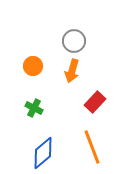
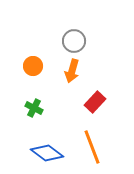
blue diamond: moved 4 px right; rotated 76 degrees clockwise
